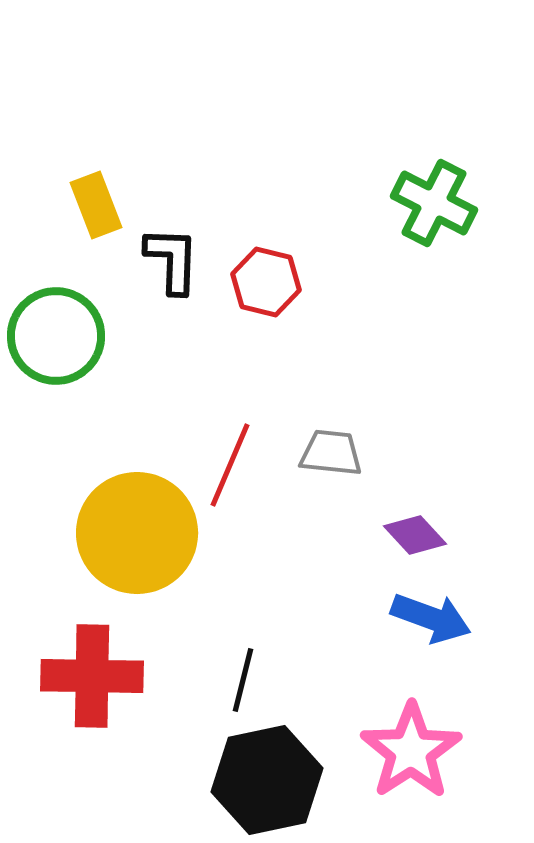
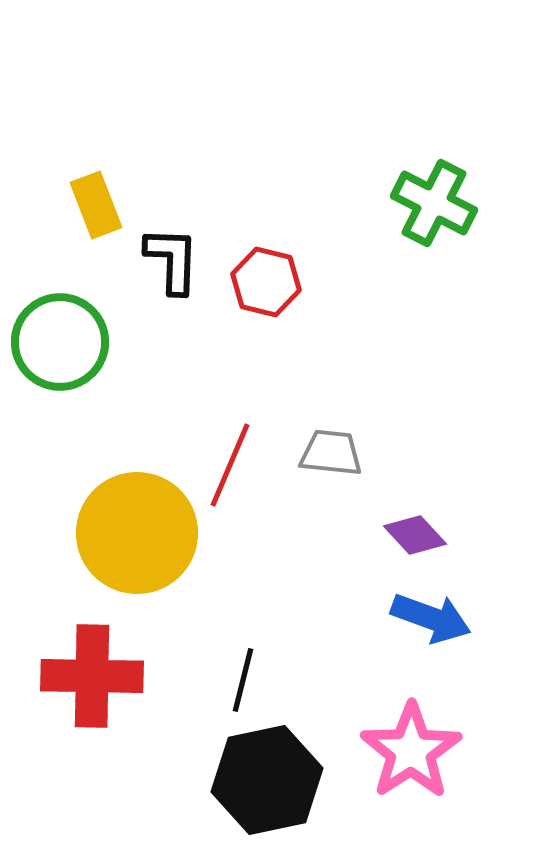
green circle: moved 4 px right, 6 px down
